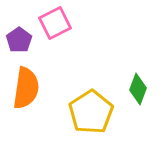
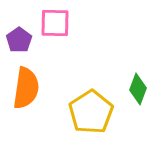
pink square: rotated 28 degrees clockwise
